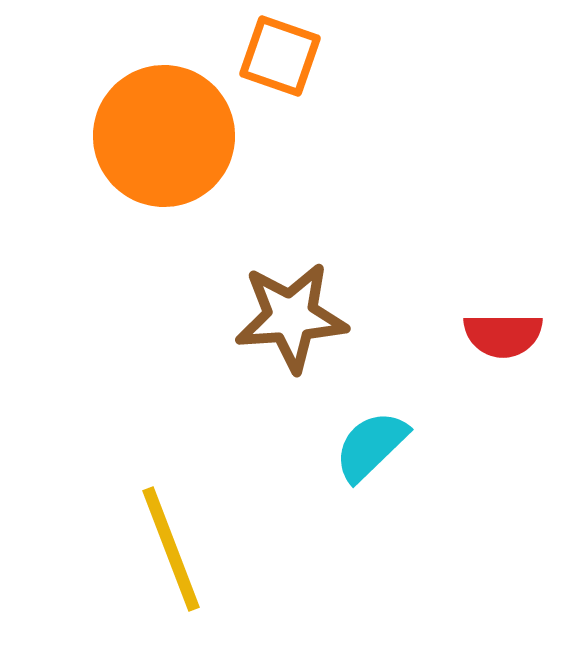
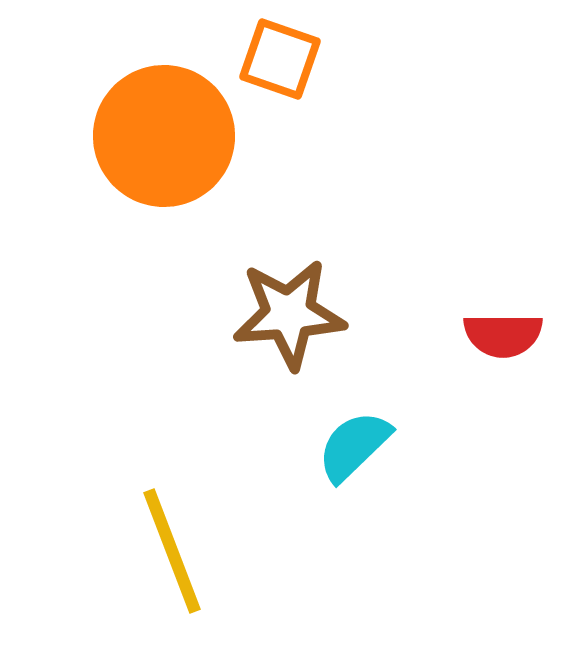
orange square: moved 3 px down
brown star: moved 2 px left, 3 px up
cyan semicircle: moved 17 px left
yellow line: moved 1 px right, 2 px down
